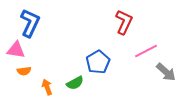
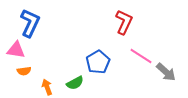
pink line: moved 5 px left, 5 px down; rotated 60 degrees clockwise
